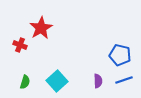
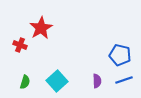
purple semicircle: moved 1 px left
